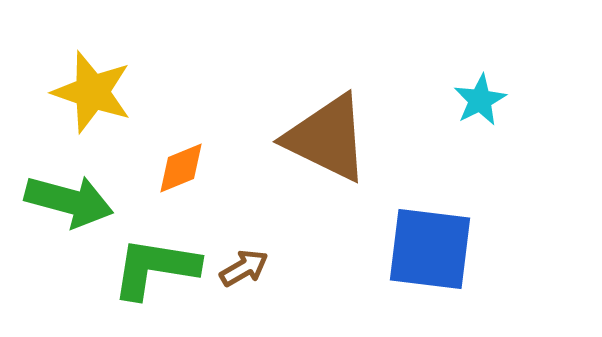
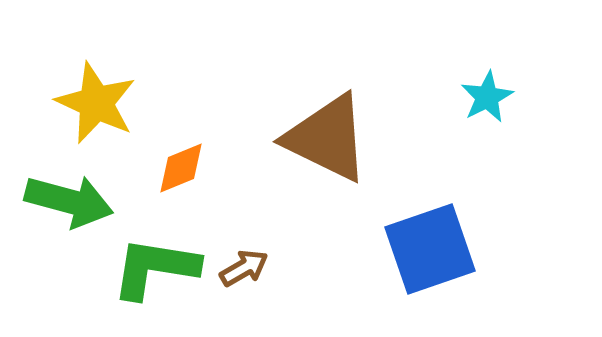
yellow star: moved 4 px right, 11 px down; rotated 6 degrees clockwise
cyan star: moved 7 px right, 3 px up
blue square: rotated 26 degrees counterclockwise
